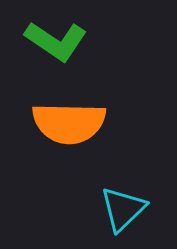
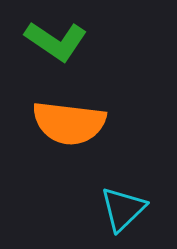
orange semicircle: rotated 6 degrees clockwise
